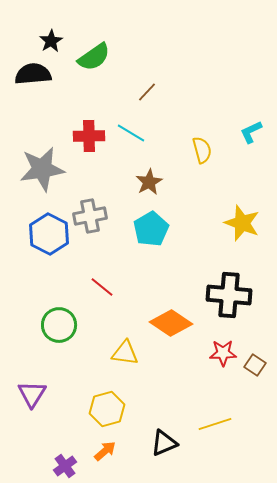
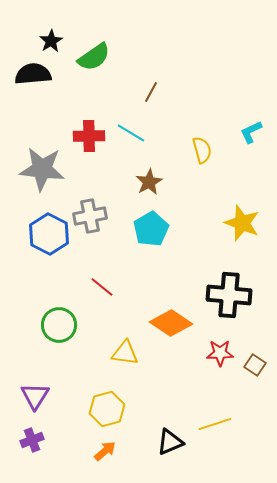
brown line: moved 4 px right; rotated 15 degrees counterclockwise
gray star: rotated 15 degrees clockwise
red star: moved 3 px left
purple triangle: moved 3 px right, 2 px down
black triangle: moved 6 px right, 1 px up
purple cross: moved 33 px left, 26 px up; rotated 15 degrees clockwise
